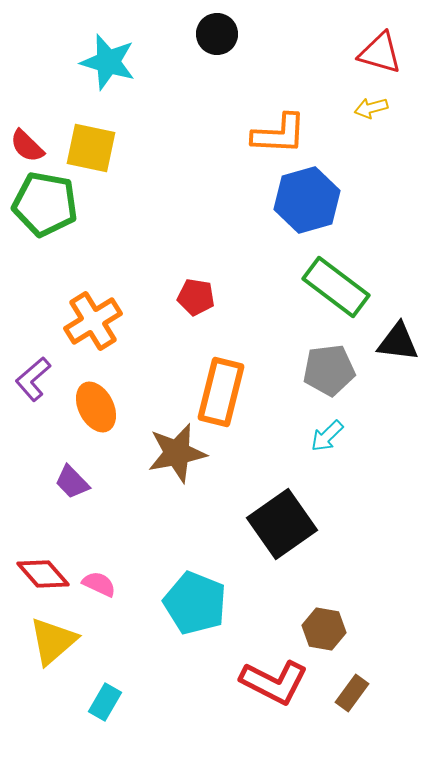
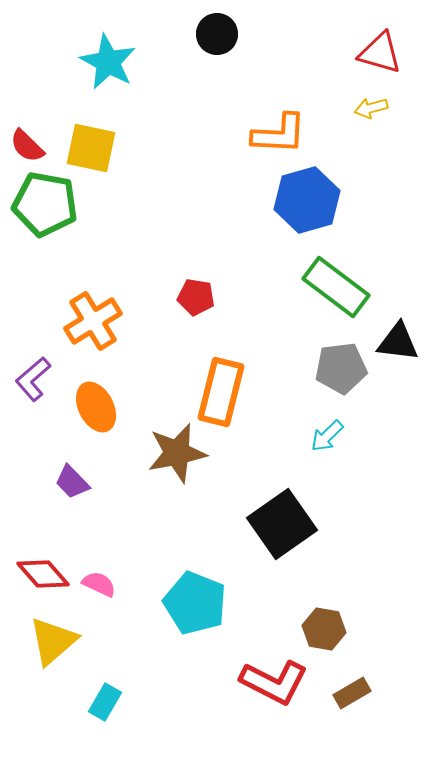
cyan star: rotated 12 degrees clockwise
gray pentagon: moved 12 px right, 2 px up
brown rectangle: rotated 24 degrees clockwise
